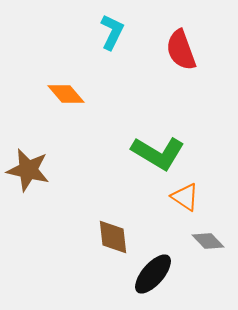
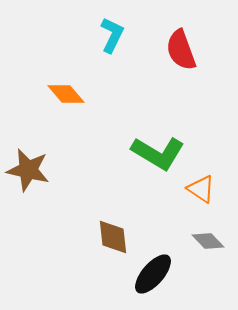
cyan L-shape: moved 3 px down
orange triangle: moved 16 px right, 8 px up
